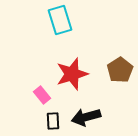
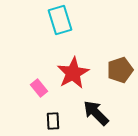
brown pentagon: rotated 15 degrees clockwise
red star: moved 1 px right, 1 px up; rotated 12 degrees counterclockwise
pink rectangle: moved 3 px left, 7 px up
black arrow: moved 10 px right, 4 px up; rotated 60 degrees clockwise
